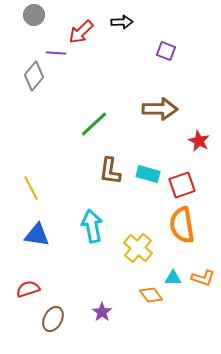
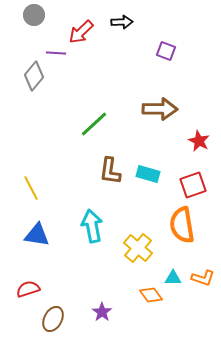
red square: moved 11 px right
